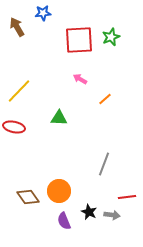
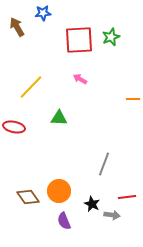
yellow line: moved 12 px right, 4 px up
orange line: moved 28 px right; rotated 40 degrees clockwise
black star: moved 3 px right, 8 px up
